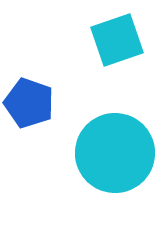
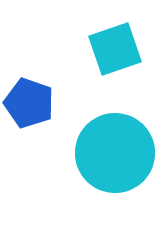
cyan square: moved 2 px left, 9 px down
